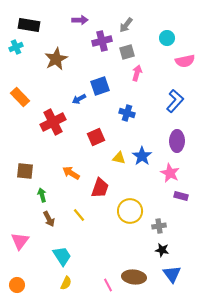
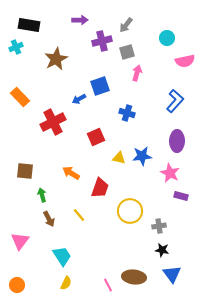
blue star: rotated 30 degrees clockwise
